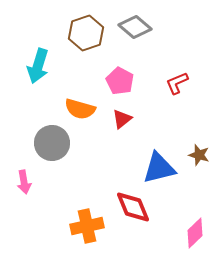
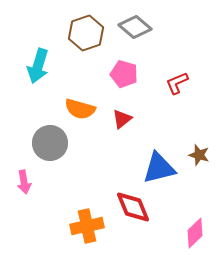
pink pentagon: moved 4 px right, 7 px up; rotated 12 degrees counterclockwise
gray circle: moved 2 px left
